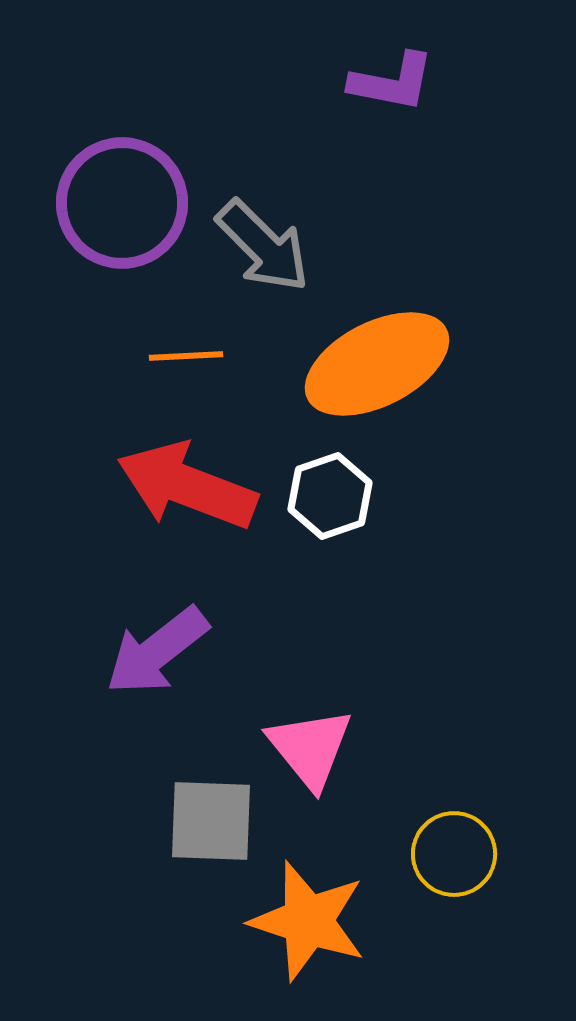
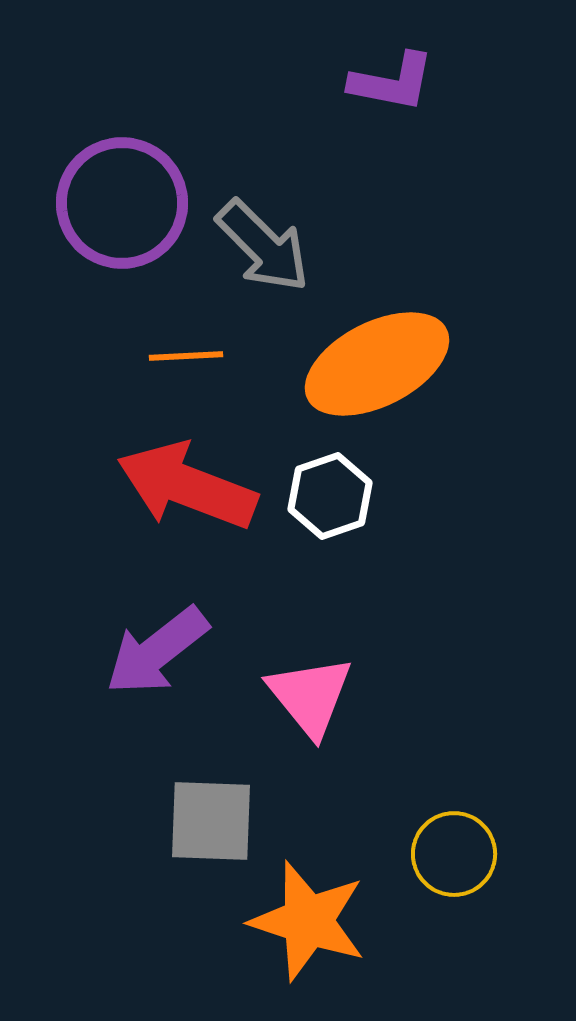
pink triangle: moved 52 px up
